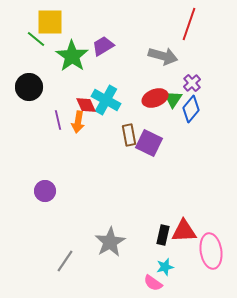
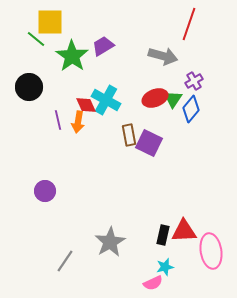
purple cross: moved 2 px right, 2 px up; rotated 12 degrees clockwise
pink semicircle: rotated 60 degrees counterclockwise
